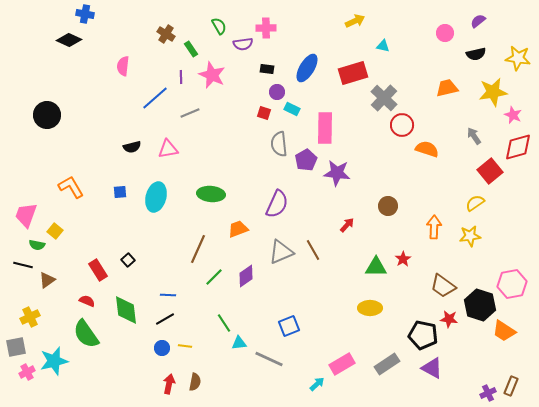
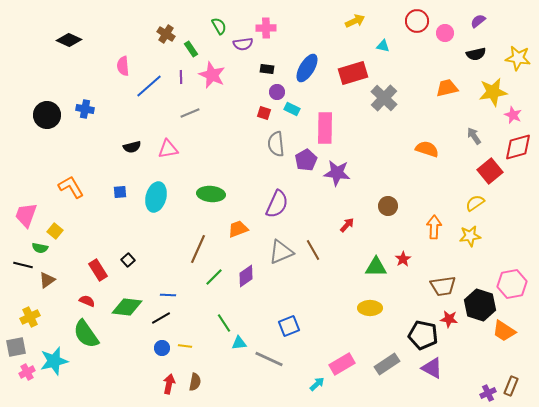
blue cross at (85, 14): moved 95 px down
pink semicircle at (123, 66): rotated 12 degrees counterclockwise
blue line at (155, 98): moved 6 px left, 12 px up
red circle at (402, 125): moved 15 px right, 104 px up
gray semicircle at (279, 144): moved 3 px left
green semicircle at (37, 245): moved 3 px right, 3 px down
brown trapezoid at (443, 286): rotated 44 degrees counterclockwise
green diamond at (126, 310): moved 1 px right, 3 px up; rotated 76 degrees counterclockwise
black line at (165, 319): moved 4 px left, 1 px up
